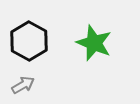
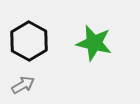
green star: rotated 9 degrees counterclockwise
